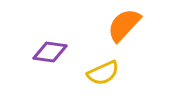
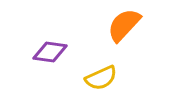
yellow semicircle: moved 2 px left, 5 px down
